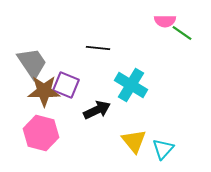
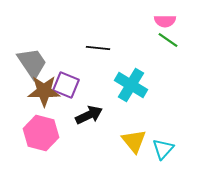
green line: moved 14 px left, 7 px down
black arrow: moved 8 px left, 5 px down
